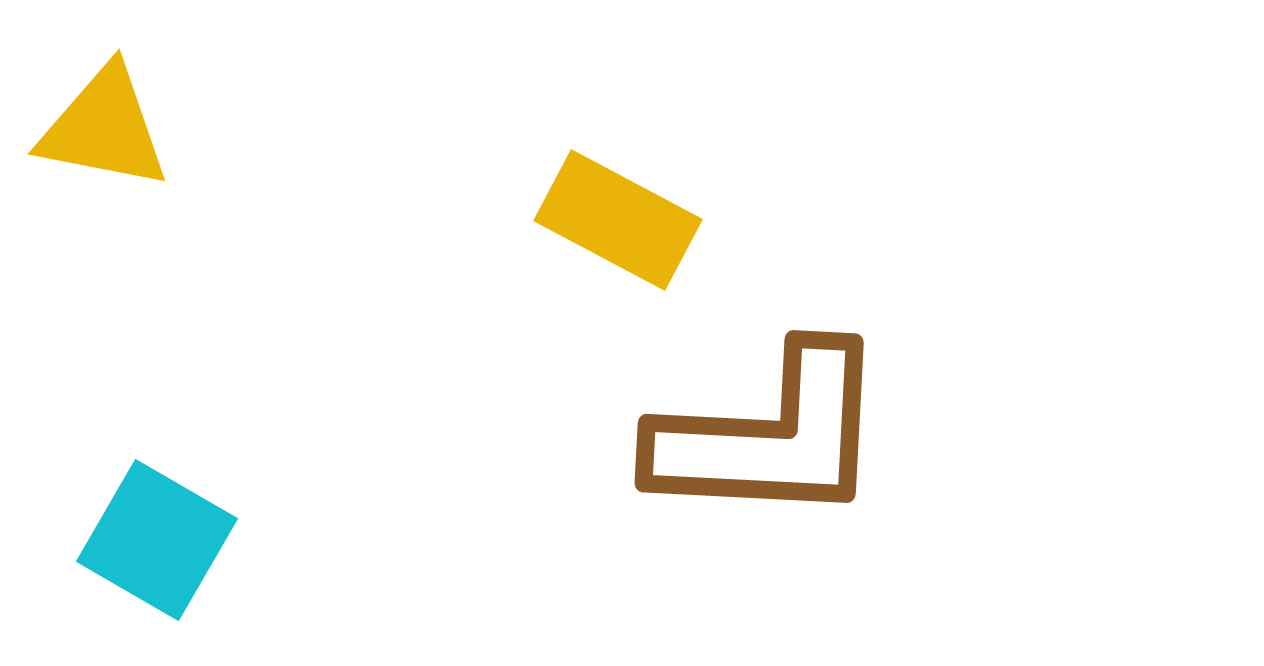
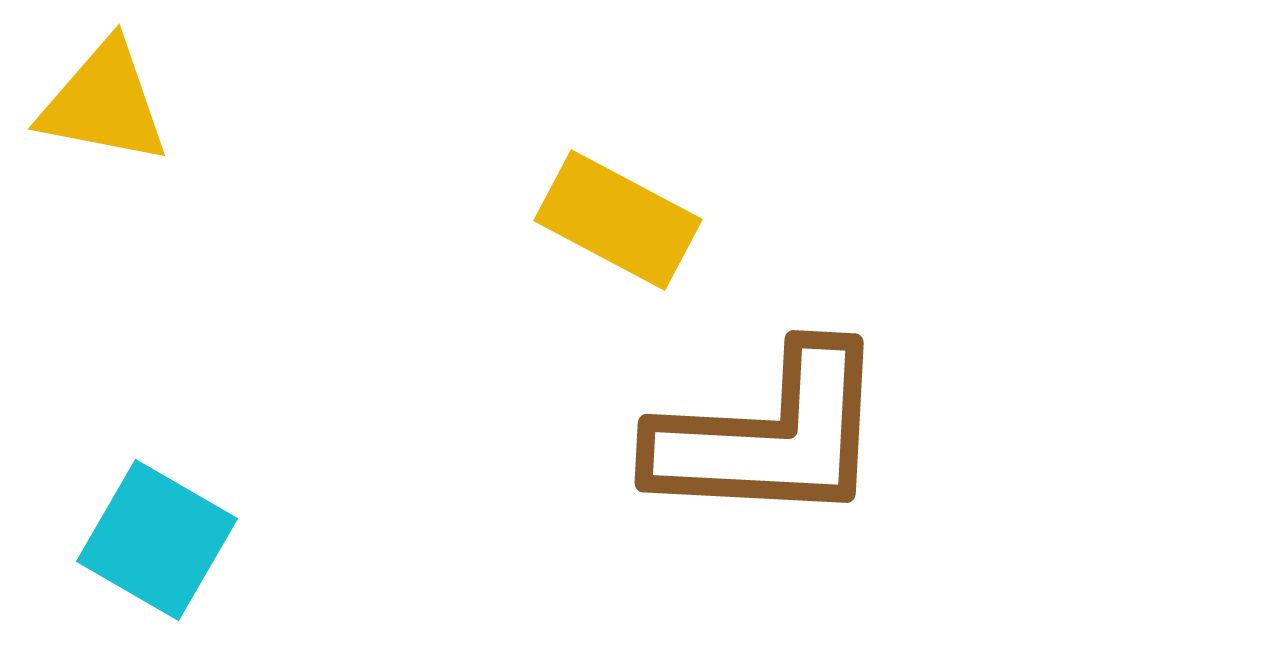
yellow triangle: moved 25 px up
